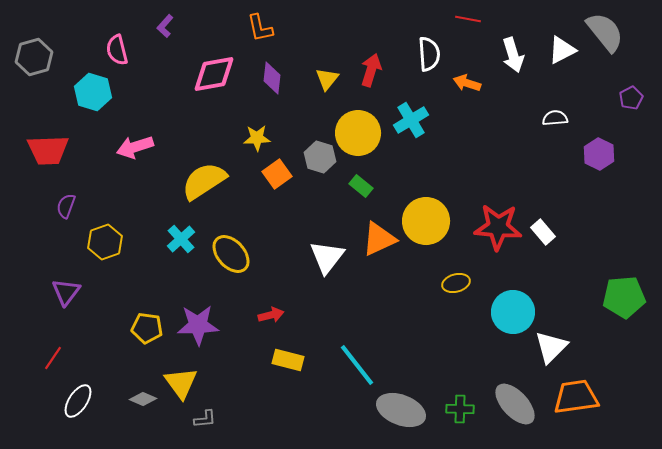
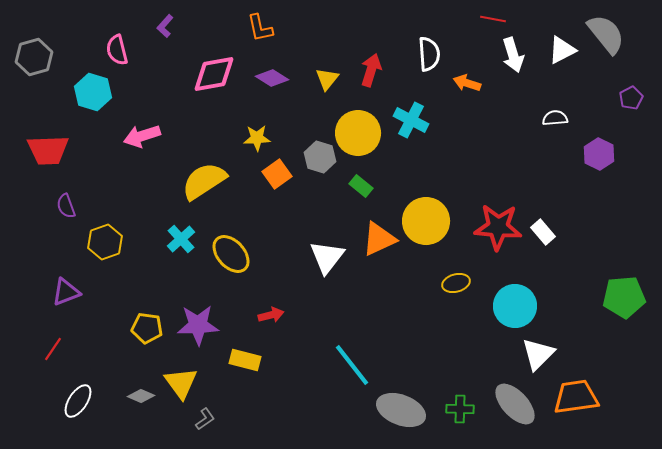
red line at (468, 19): moved 25 px right
gray semicircle at (605, 32): moved 1 px right, 2 px down
purple diamond at (272, 78): rotated 64 degrees counterclockwise
cyan cross at (411, 120): rotated 32 degrees counterclockwise
pink arrow at (135, 147): moved 7 px right, 11 px up
purple semicircle at (66, 206): rotated 40 degrees counterclockwise
purple triangle at (66, 292): rotated 32 degrees clockwise
cyan circle at (513, 312): moved 2 px right, 6 px up
white triangle at (551, 347): moved 13 px left, 7 px down
red line at (53, 358): moved 9 px up
yellow rectangle at (288, 360): moved 43 px left
cyan line at (357, 365): moved 5 px left
gray diamond at (143, 399): moved 2 px left, 3 px up
gray L-shape at (205, 419): rotated 30 degrees counterclockwise
